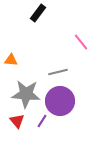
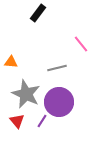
pink line: moved 2 px down
orange triangle: moved 2 px down
gray line: moved 1 px left, 4 px up
gray star: rotated 20 degrees clockwise
purple circle: moved 1 px left, 1 px down
